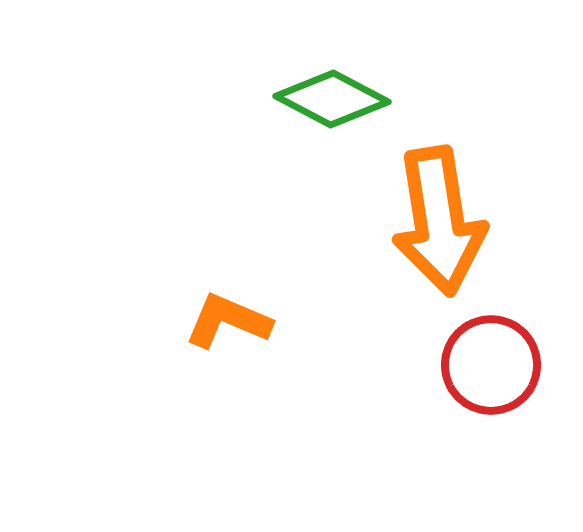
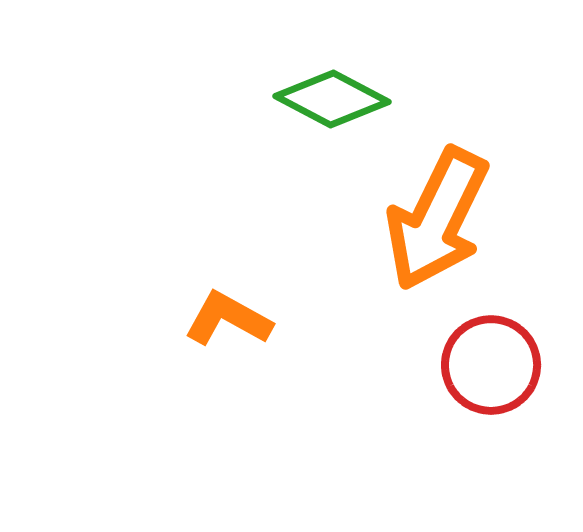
orange arrow: moved 2 px left, 2 px up; rotated 35 degrees clockwise
orange L-shape: moved 2 px up; rotated 6 degrees clockwise
